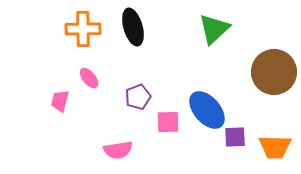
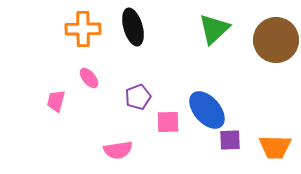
brown circle: moved 2 px right, 32 px up
pink trapezoid: moved 4 px left
purple square: moved 5 px left, 3 px down
